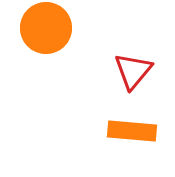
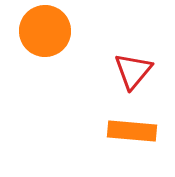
orange circle: moved 1 px left, 3 px down
